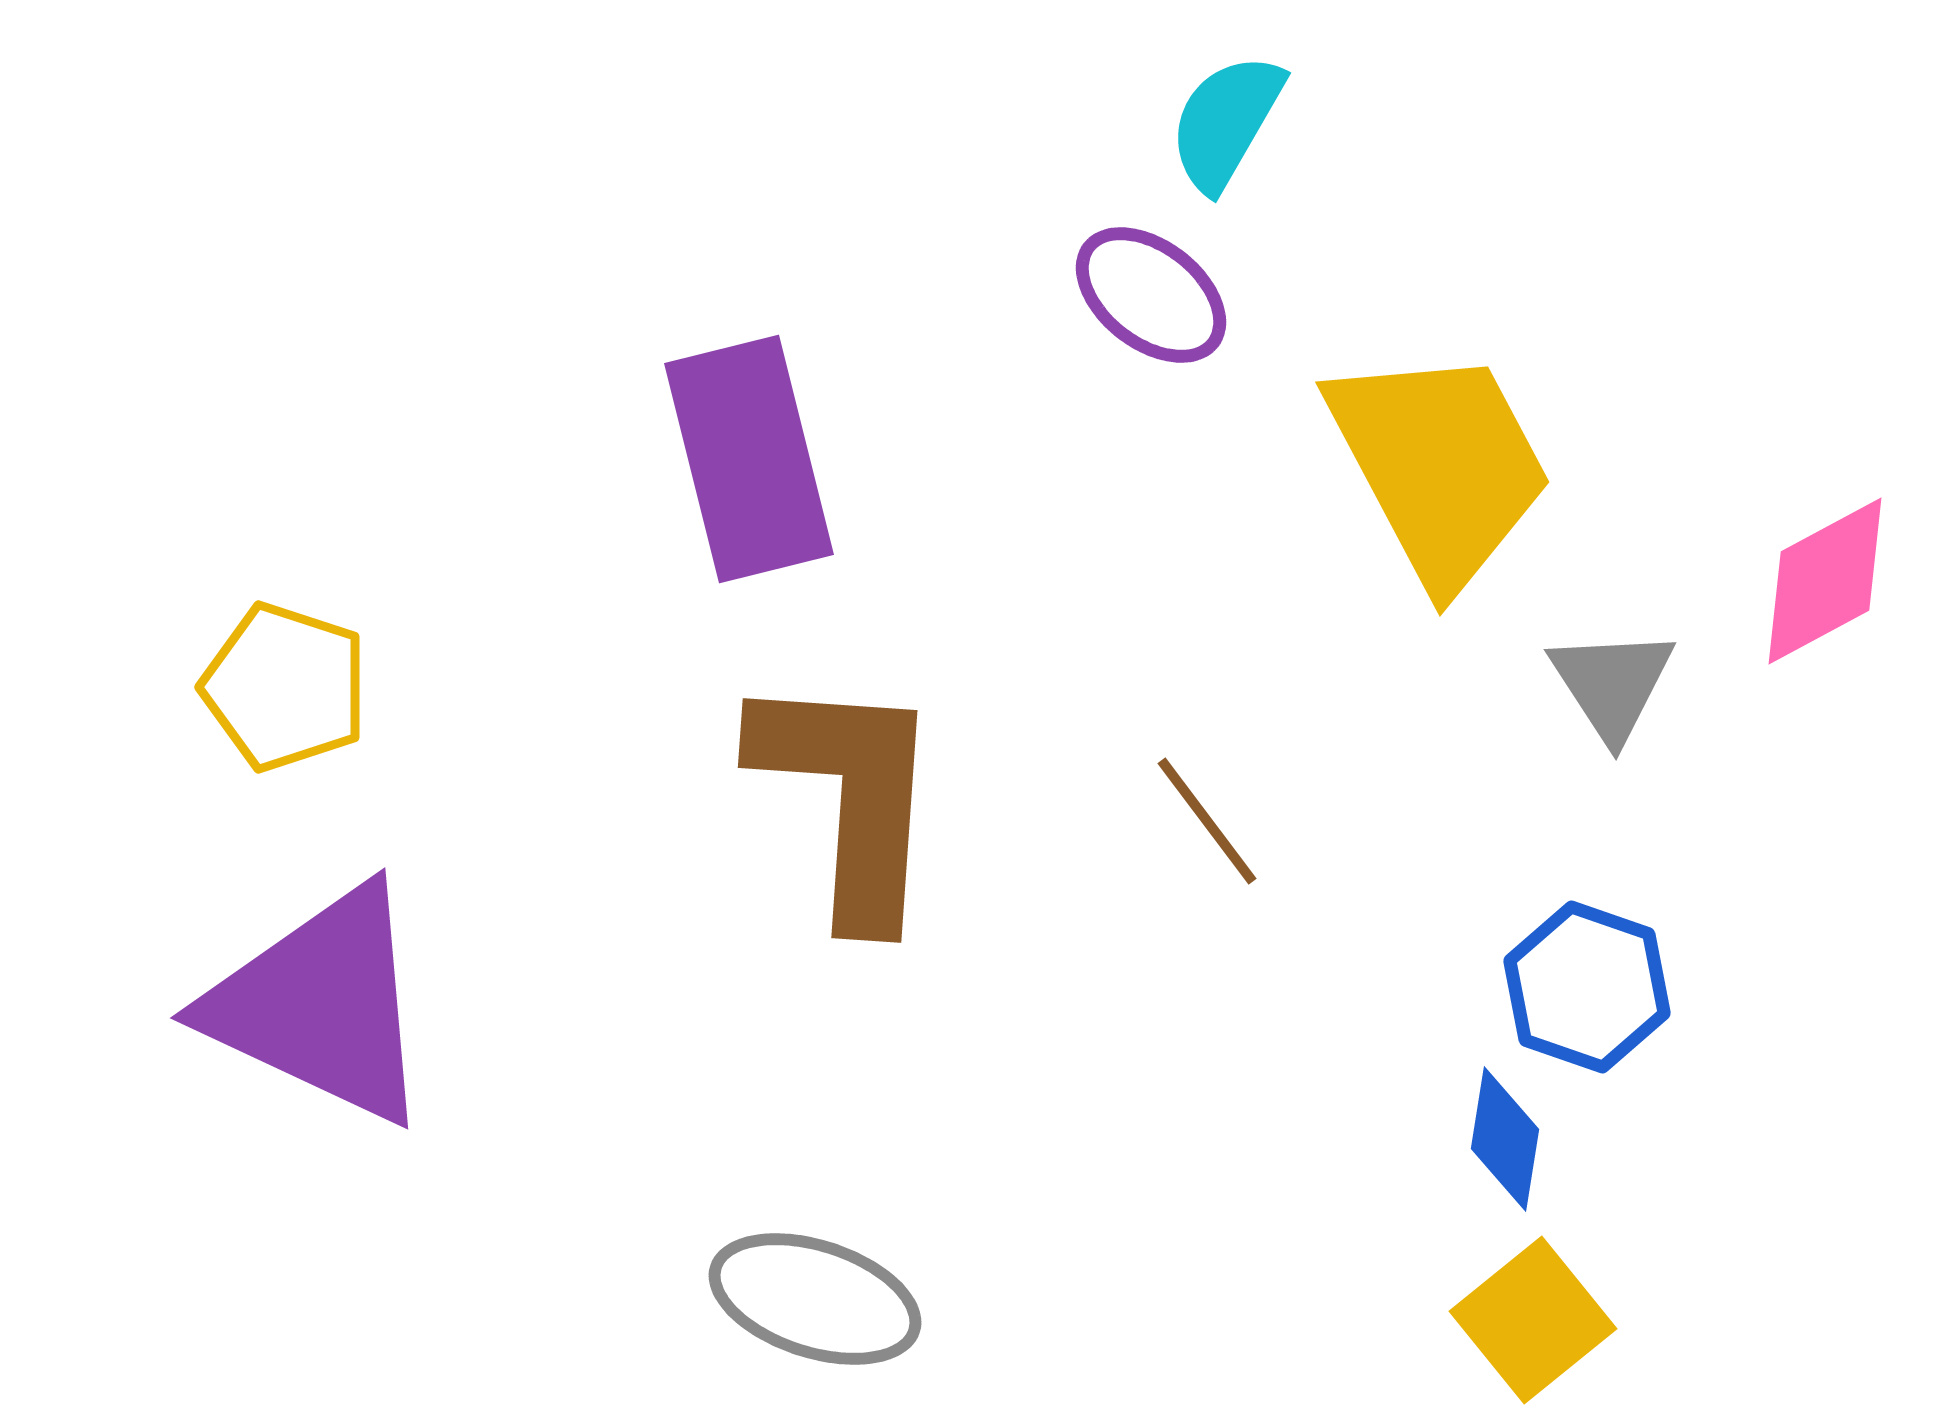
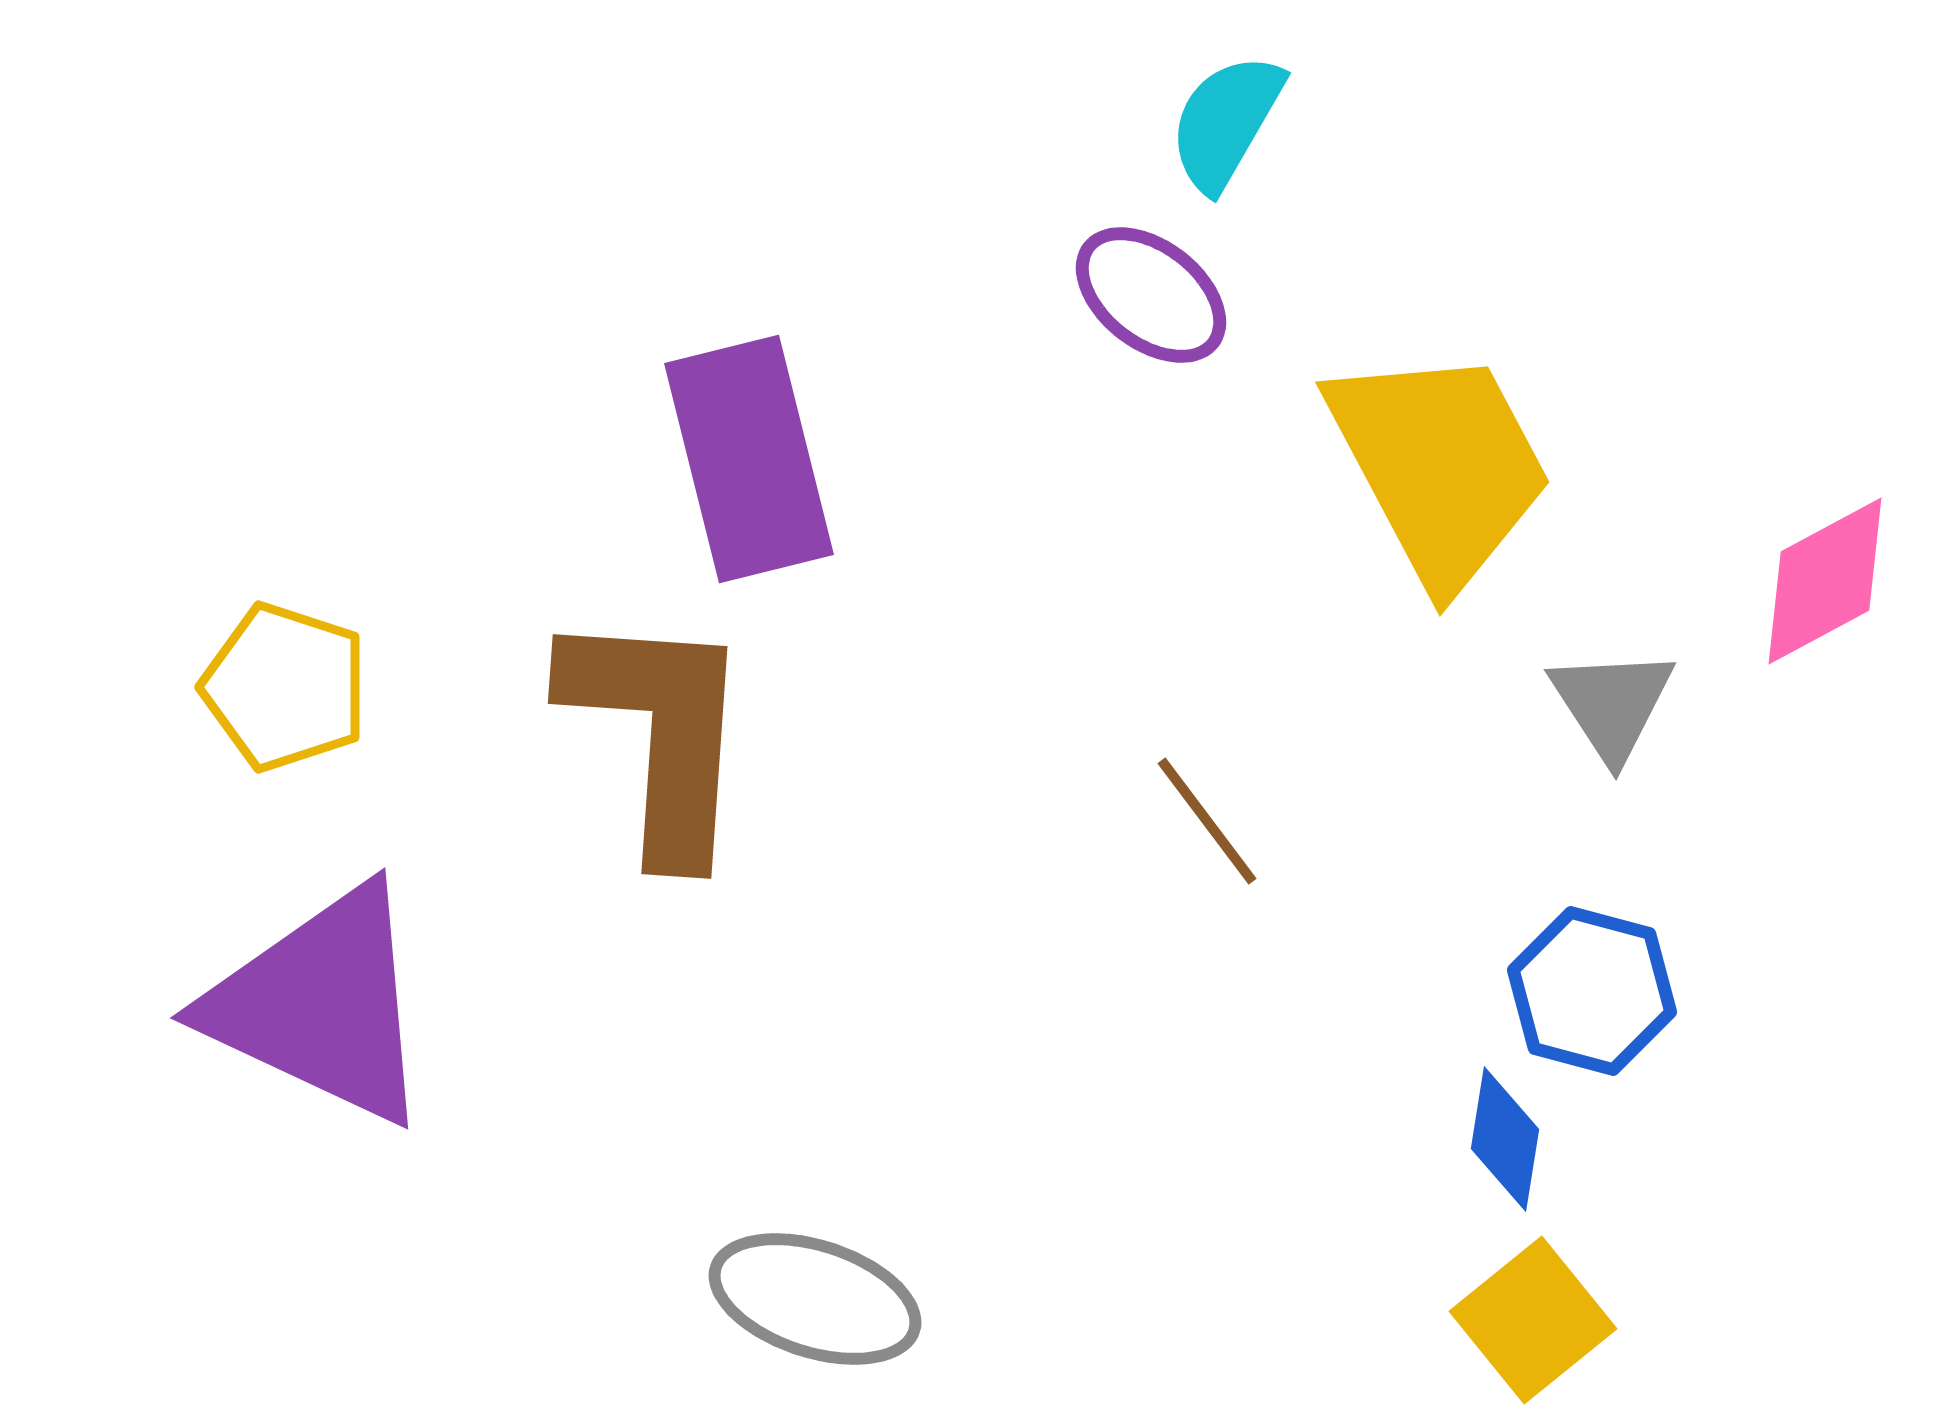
gray triangle: moved 20 px down
brown L-shape: moved 190 px left, 64 px up
blue hexagon: moved 5 px right, 4 px down; rotated 4 degrees counterclockwise
